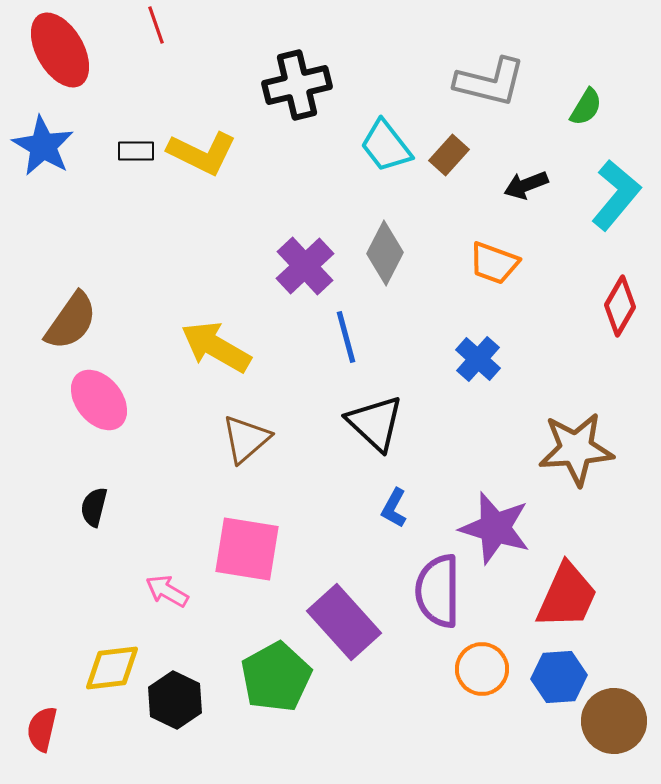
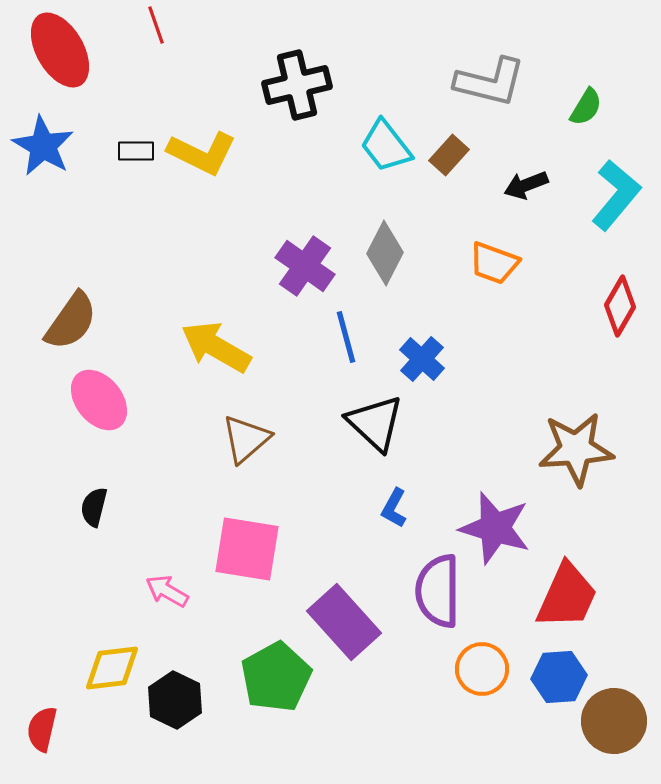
purple cross: rotated 12 degrees counterclockwise
blue cross: moved 56 px left
